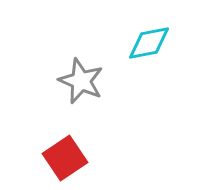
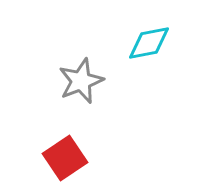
gray star: rotated 27 degrees clockwise
